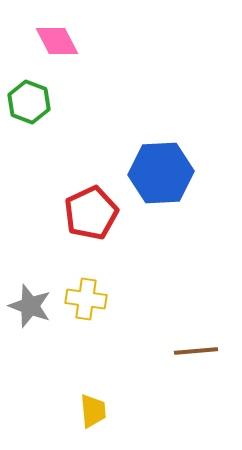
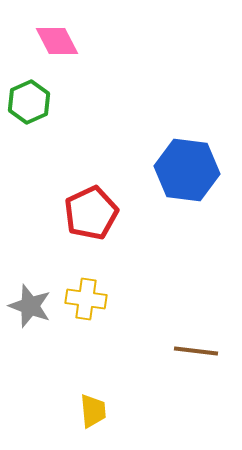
green hexagon: rotated 15 degrees clockwise
blue hexagon: moved 26 px right, 3 px up; rotated 10 degrees clockwise
brown line: rotated 12 degrees clockwise
